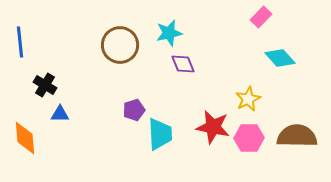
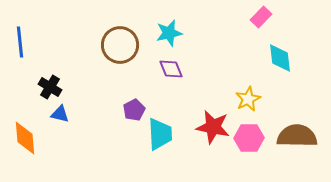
cyan diamond: rotated 36 degrees clockwise
purple diamond: moved 12 px left, 5 px down
black cross: moved 5 px right, 2 px down
purple pentagon: rotated 10 degrees counterclockwise
blue triangle: rotated 12 degrees clockwise
